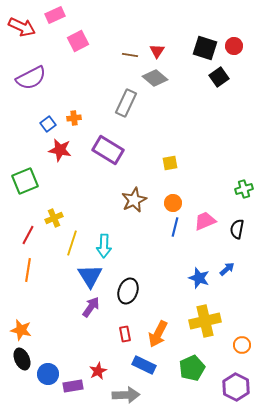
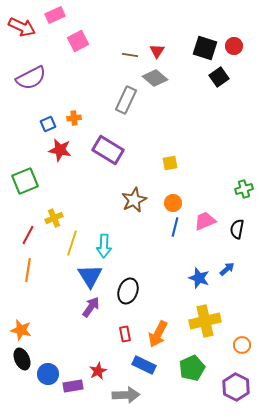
gray rectangle at (126, 103): moved 3 px up
blue square at (48, 124): rotated 14 degrees clockwise
